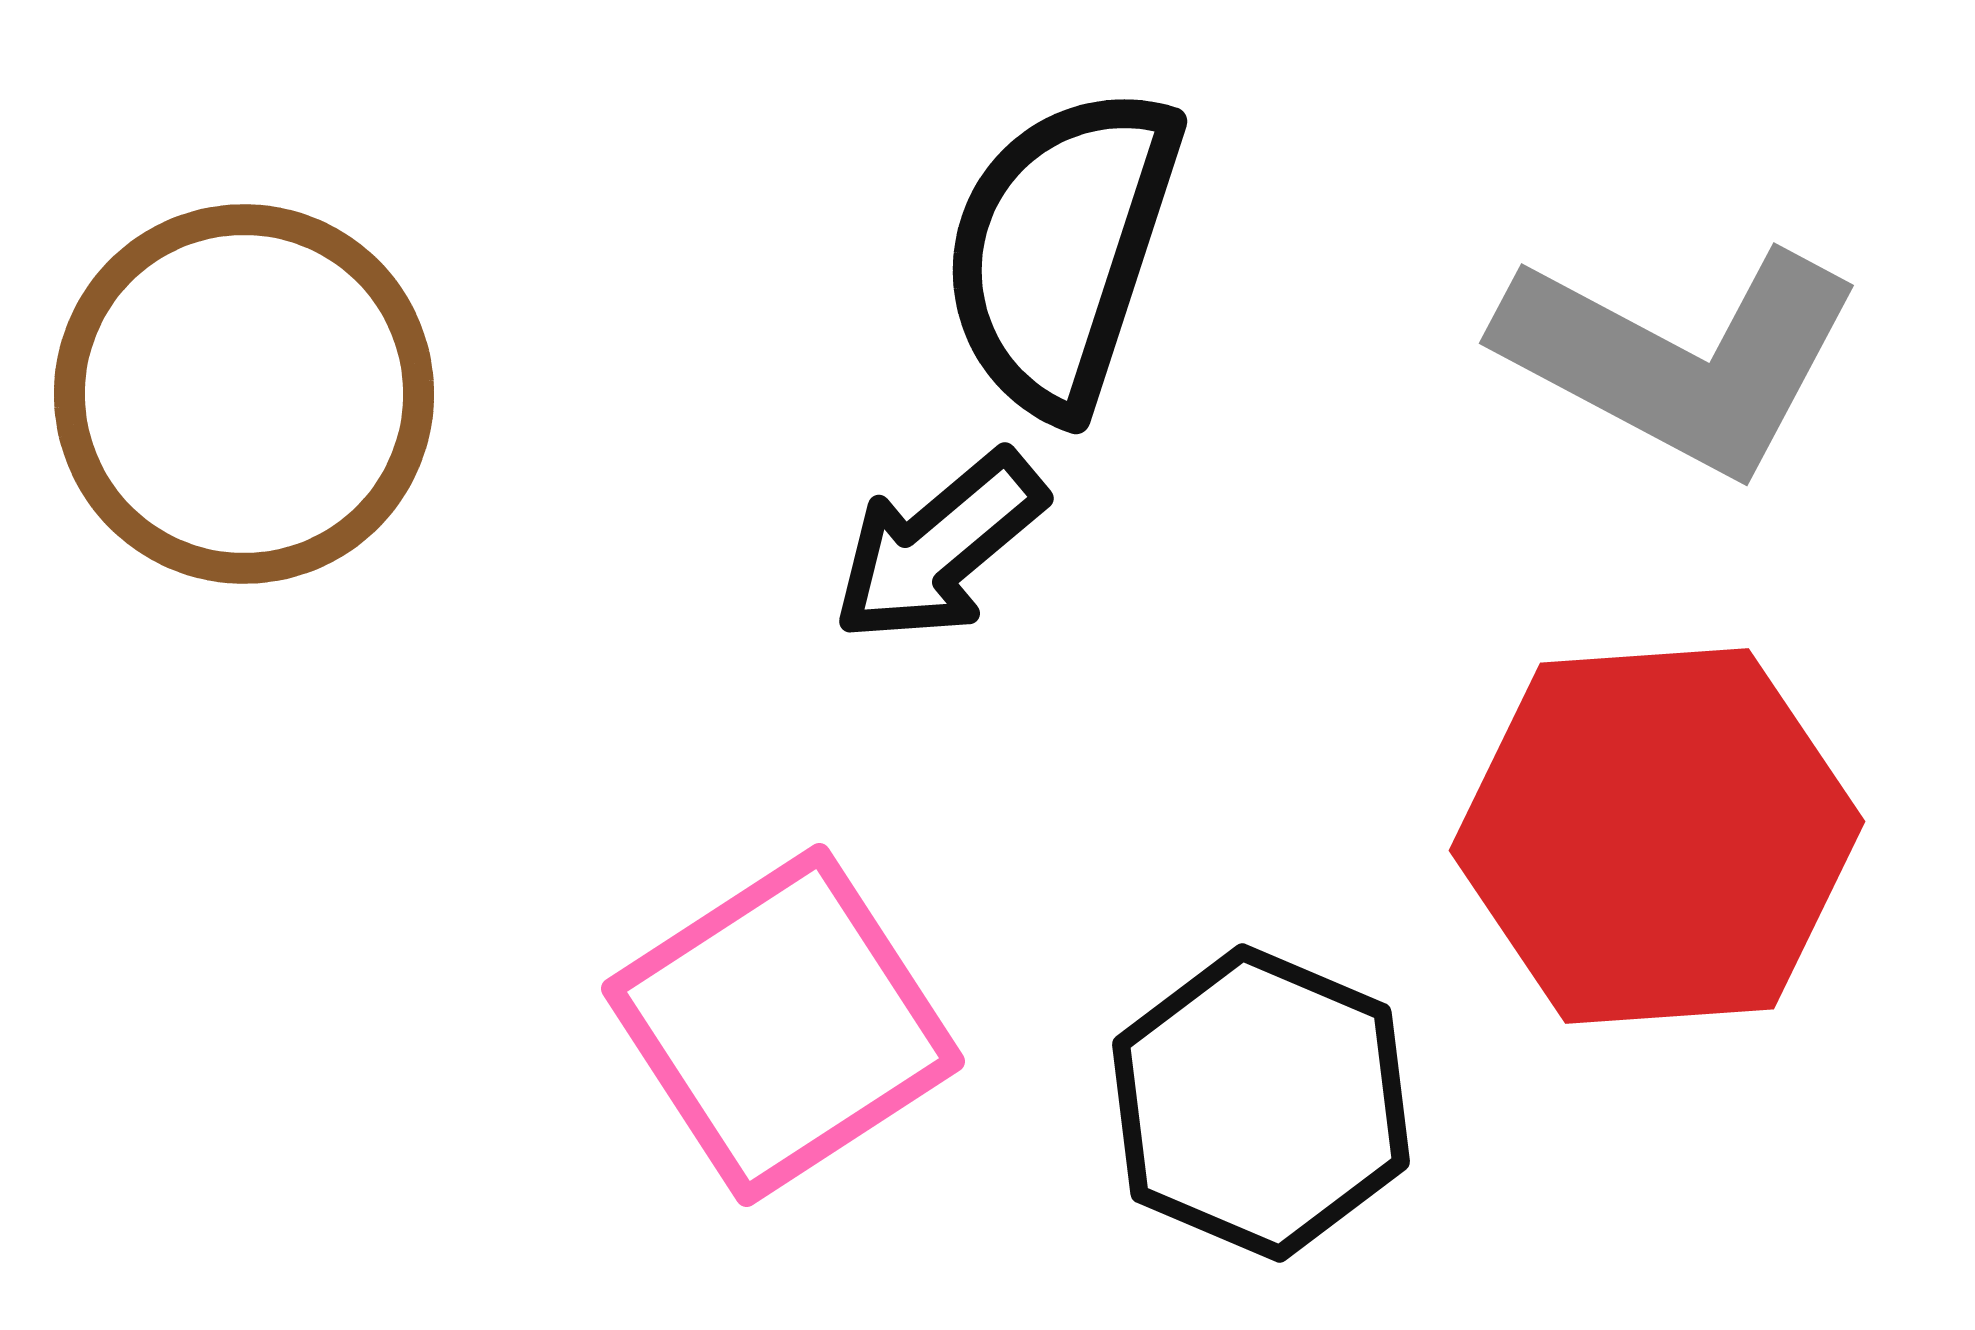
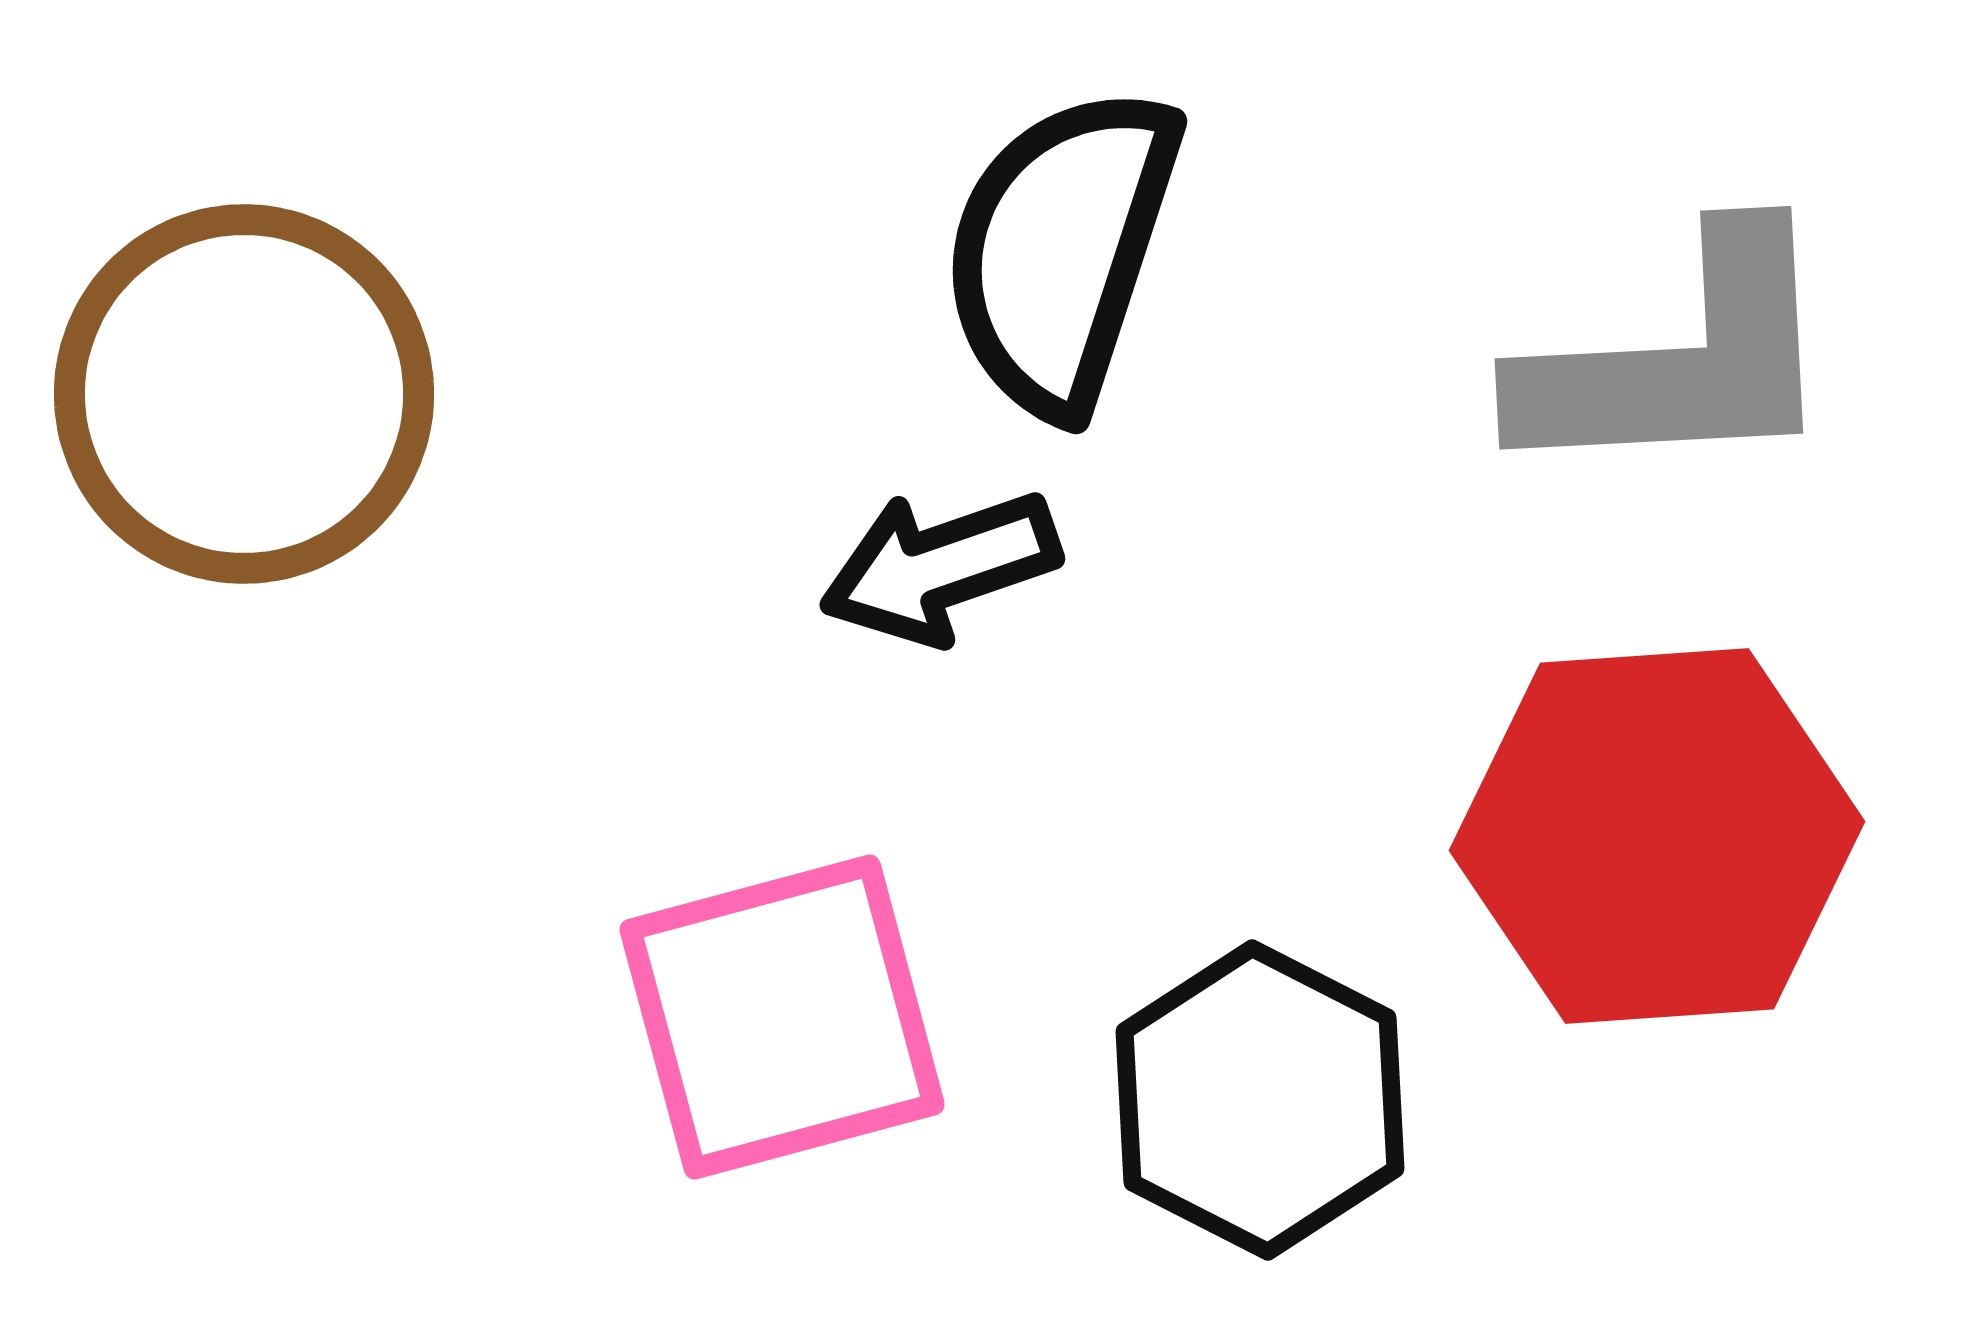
gray L-shape: rotated 31 degrees counterclockwise
black arrow: moved 1 px right, 20 px down; rotated 21 degrees clockwise
pink square: moved 1 px left, 8 px up; rotated 18 degrees clockwise
black hexagon: moved 1 px left, 3 px up; rotated 4 degrees clockwise
